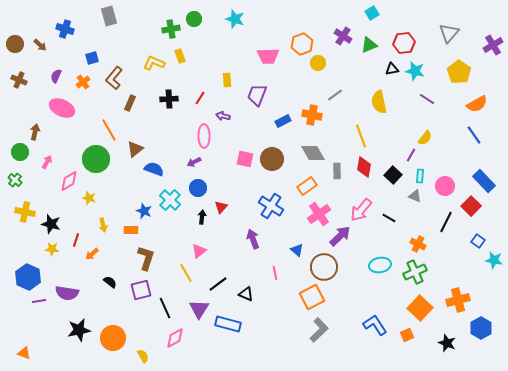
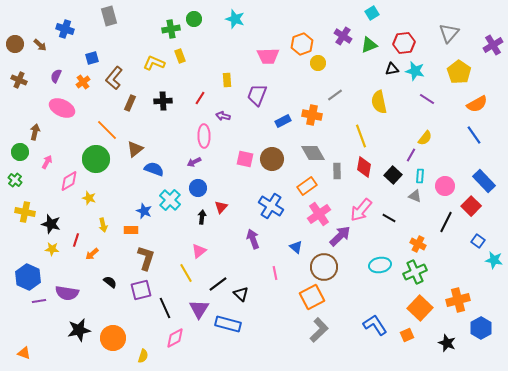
black cross at (169, 99): moved 6 px left, 2 px down
orange line at (109, 130): moved 2 px left; rotated 15 degrees counterclockwise
blue triangle at (297, 250): moved 1 px left, 3 px up
black triangle at (246, 294): moved 5 px left; rotated 21 degrees clockwise
yellow semicircle at (143, 356): rotated 48 degrees clockwise
